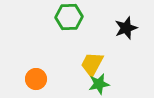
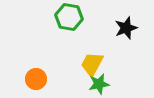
green hexagon: rotated 12 degrees clockwise
